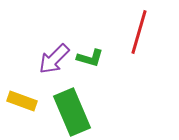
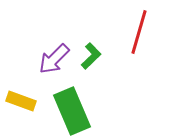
green L-shape: moved 1 px right, 2 px up; rotated 60 degrees counterclockwise
yellow rectangle: moved 1 px left
green rectangle: moved 1 px up
